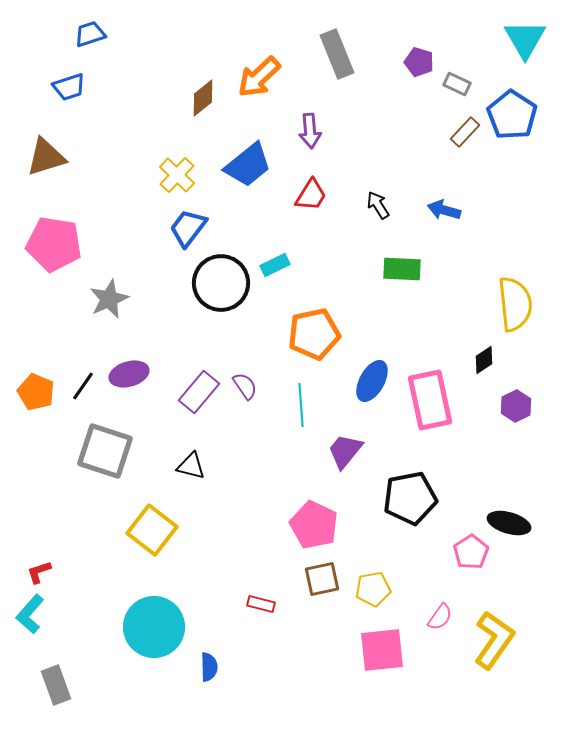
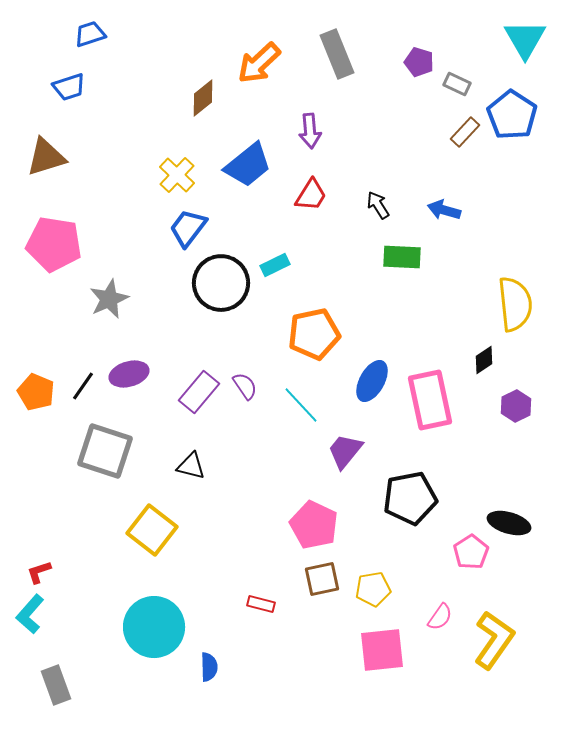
orange arrow at (259, 77): moved 14 px up
green rectangle at (402, 269): moved 12 px up
cyan line at (301, 405): rotated 39 degrees counterclockwise
